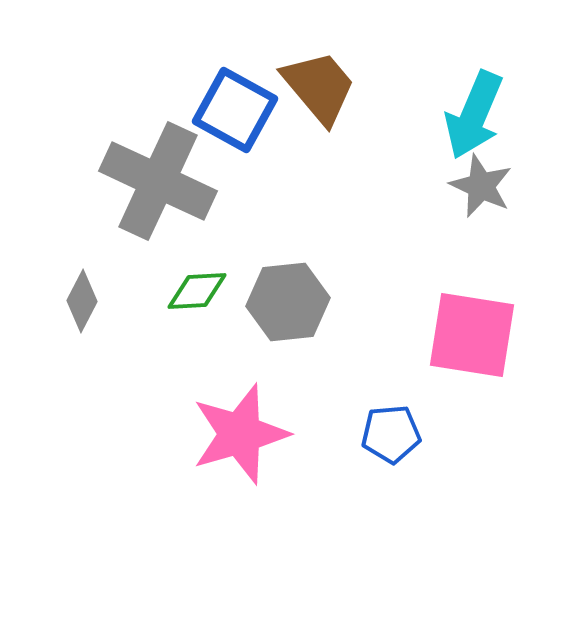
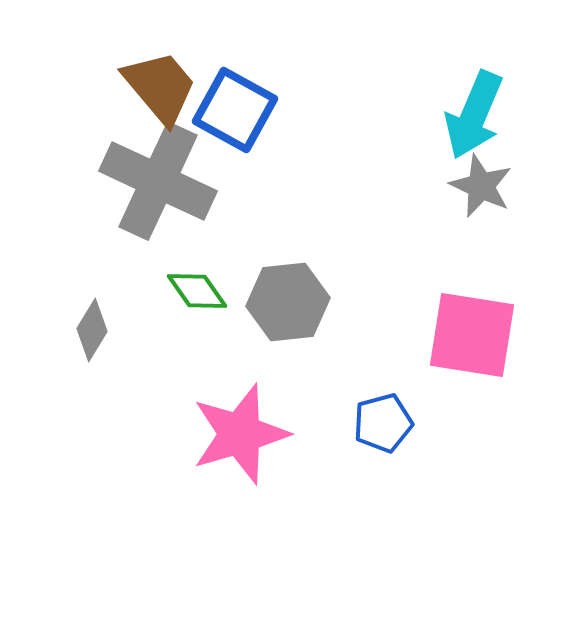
brown trapezoid: moved 159 px left
green diamond: rotated 58 degrees clockwise
gray diamond: moved 10 px right, 29 px down; rotated 4 degrees clockwise
blue pentagon: moved 8 px left, 11 px up; rotated 10 degrees counterclockwise
